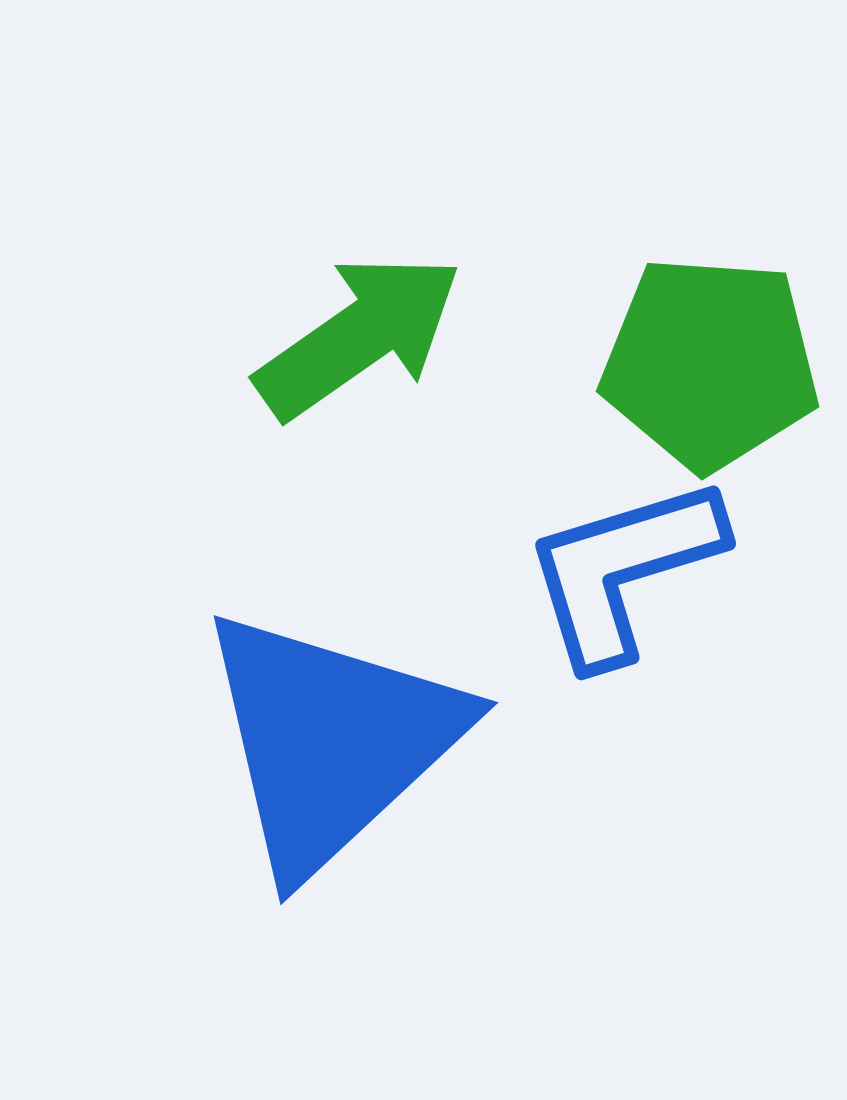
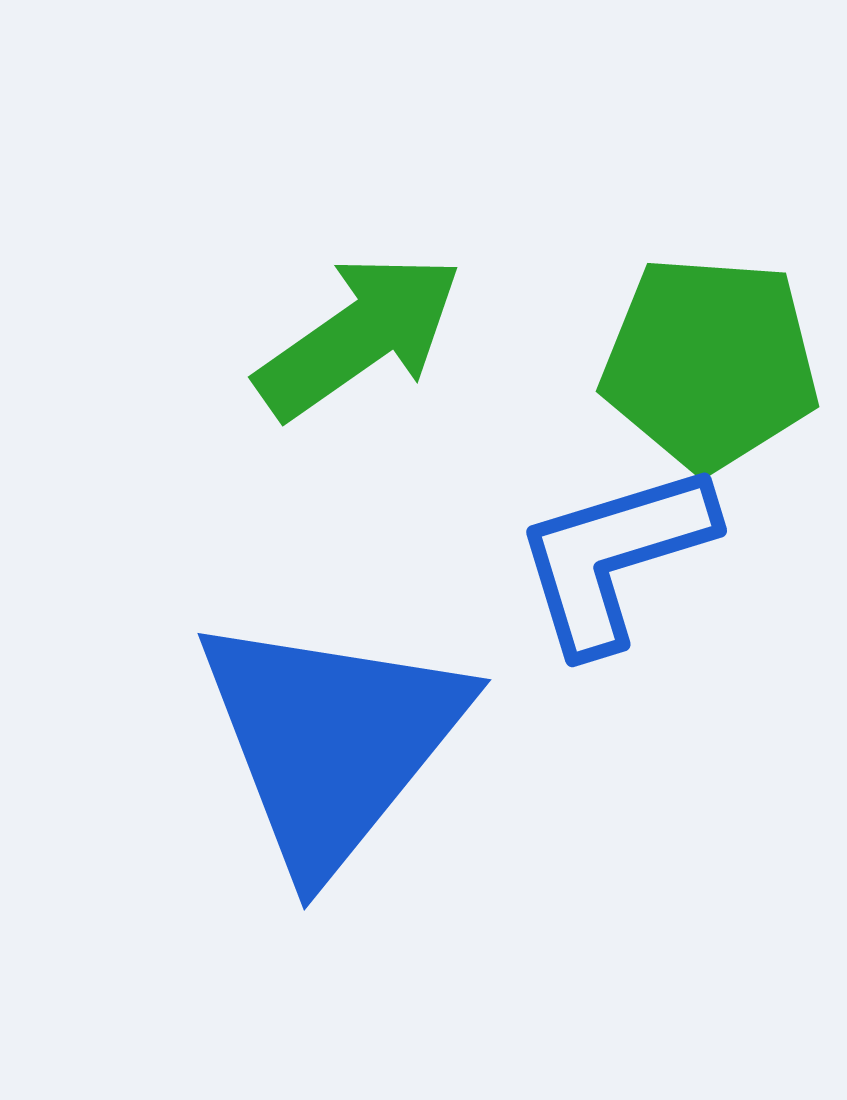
blue L-shape: moved 9 px left, 13 px up
blue triangle: rotated 8 degrees counterclockwise
